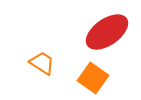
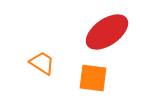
orange square: rotated 28 degrees counterclockwise
